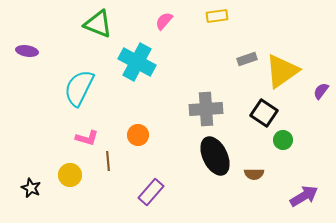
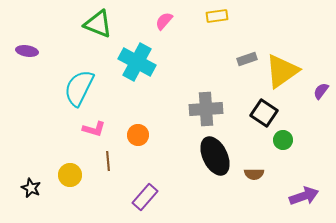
pink L-shape: moved 7 px right, 9 px up
purple rectangle: moved 6 px left, 5 px down
purple arrow: rotated 12 degrees clockwise
